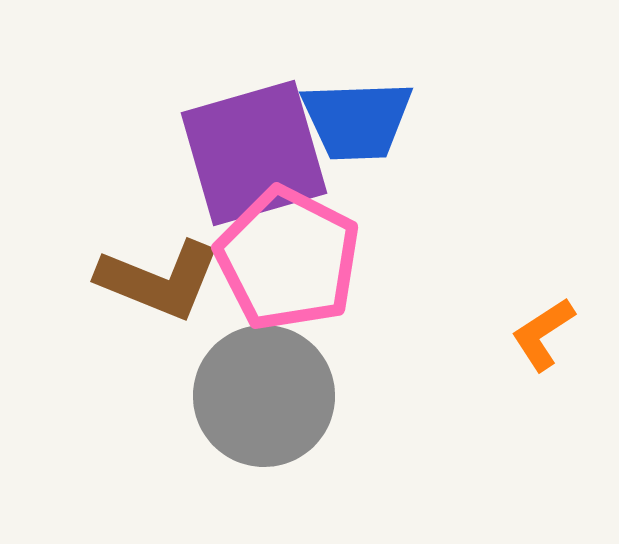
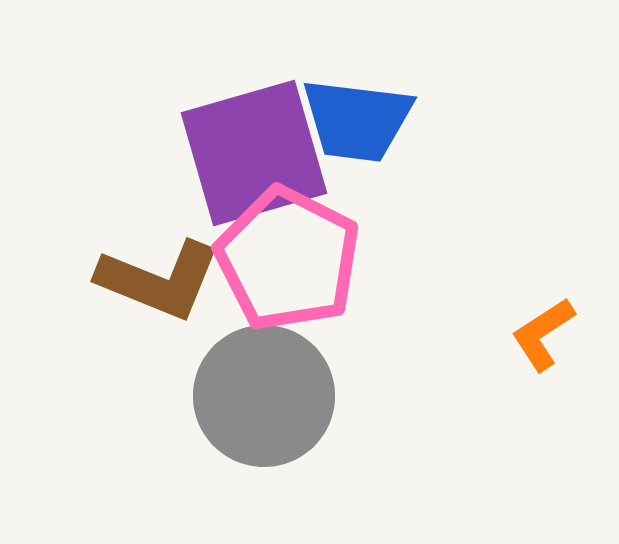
blue trapezoid: rotated 9 degrees clockwise
